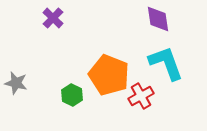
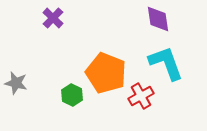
orange pentagon: moved 3 px left, 2 px up
